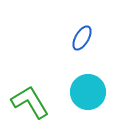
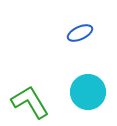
blue ellipse: moved 2 px left, 5 px up; rotated 35 degrees clockwise
